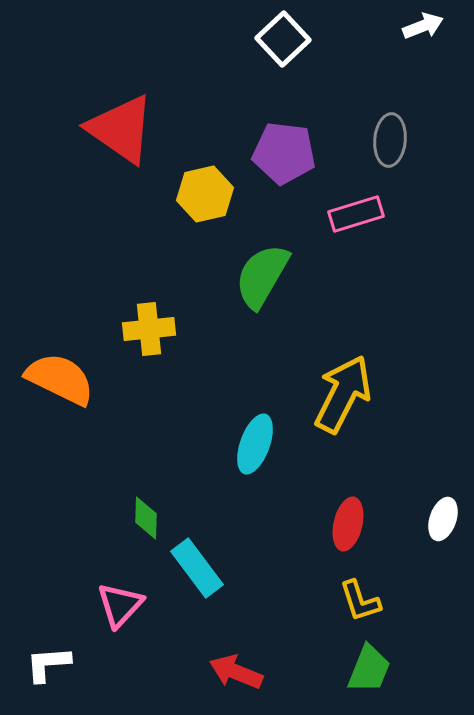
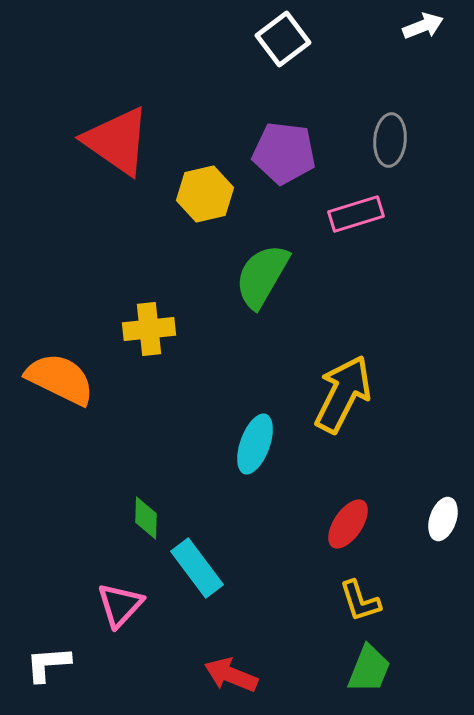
white square: rotated 6 degrees clockwise
red triangle: moved 4 px left, 12 px down
red ellipse: rotated 21 degrees clockwise
red arrow: moved 5 px left, 3 px down
